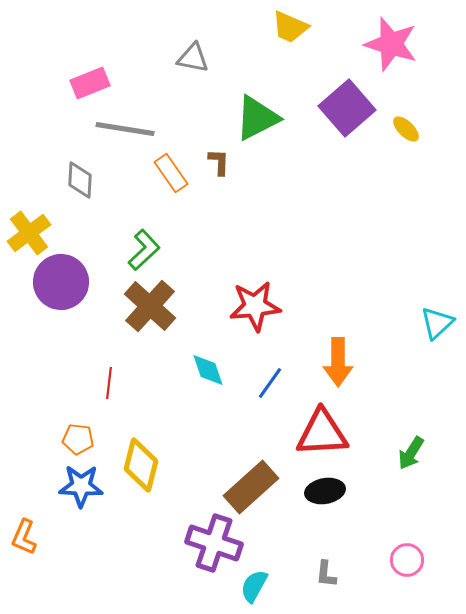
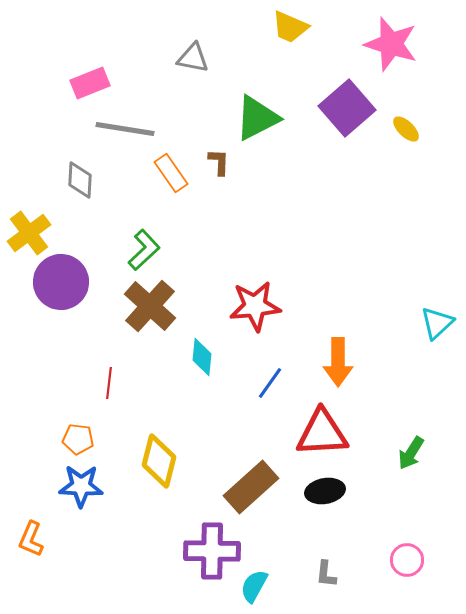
cyan diamond: moved 6 px left, 13 px up; rotated 24 degrees clockwise
yellow diamond: moved 18 px right, 4 px up
orange L-shape: moved 7 px right, 2 px down
purple cross: moved 2 px left, 8 px down; rotated 18 degrees counterclockwise
